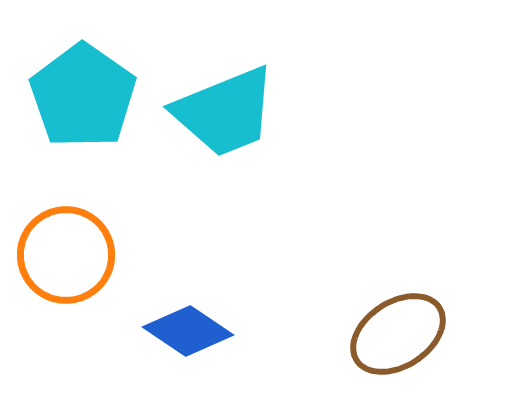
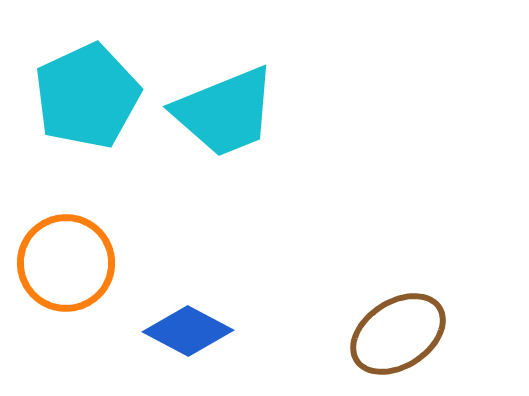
cyan pentagon: moved 4 px right; rotated 12 degrees clockwise
orange circle: moved 8 px down
blue diamond: rotated 6 degrees counterclockwise
